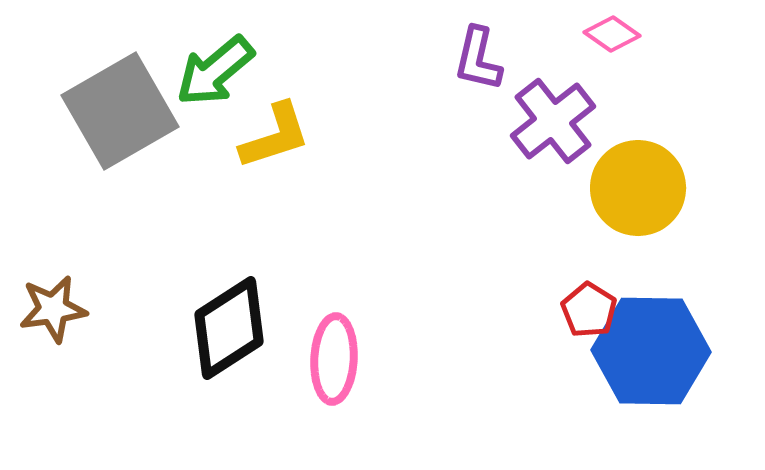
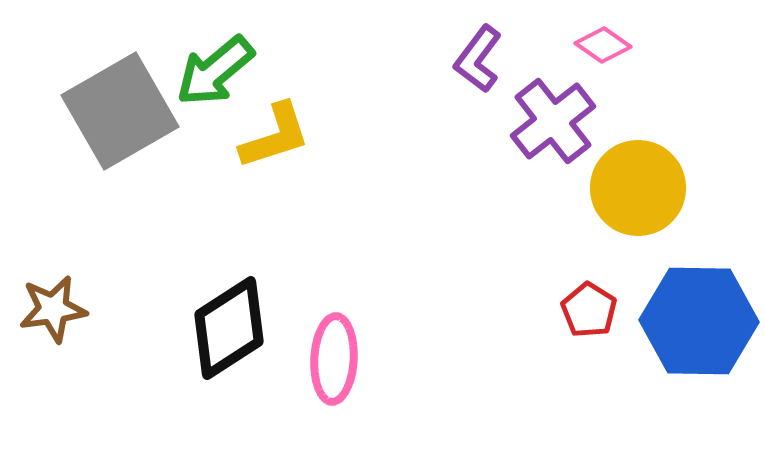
pink diamond: moved 9 px left, 11 px down
purple L-shape: rotated 24 degrees clockwise
blue hexagon: moved 48 px right, 30 px up
